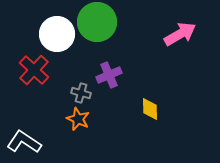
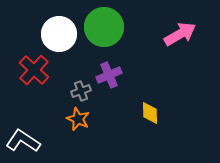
green circle: moved 7 px right, 5 px down
white circle: moved 2 px right
gray cross: moved 2 px up; rotated 36 degrees counterclockwise
yellow diamond: moved 4 px down
white L-shape: moved 1 px left, 1 px up
